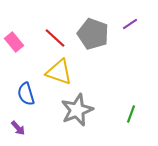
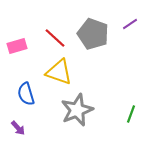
pink rectangle: moved 3 px right, 4 px down; rotated 66 degrees counterclockwise
